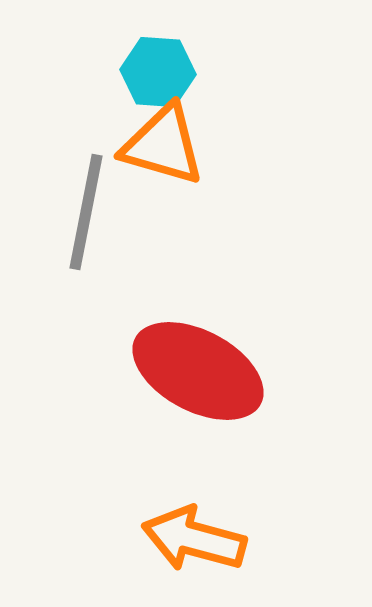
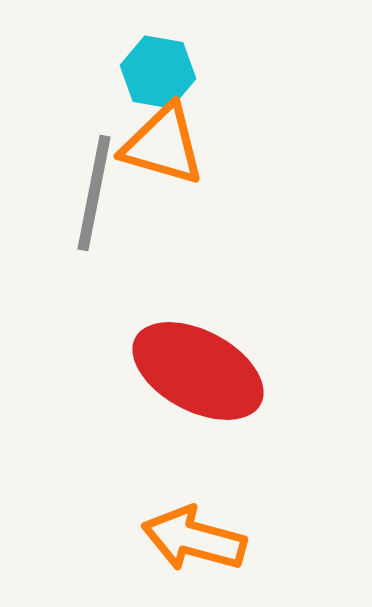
cyan hexagon: rotated 6 degrees clockwise
gray line: moved 8 px right, 19 px up
